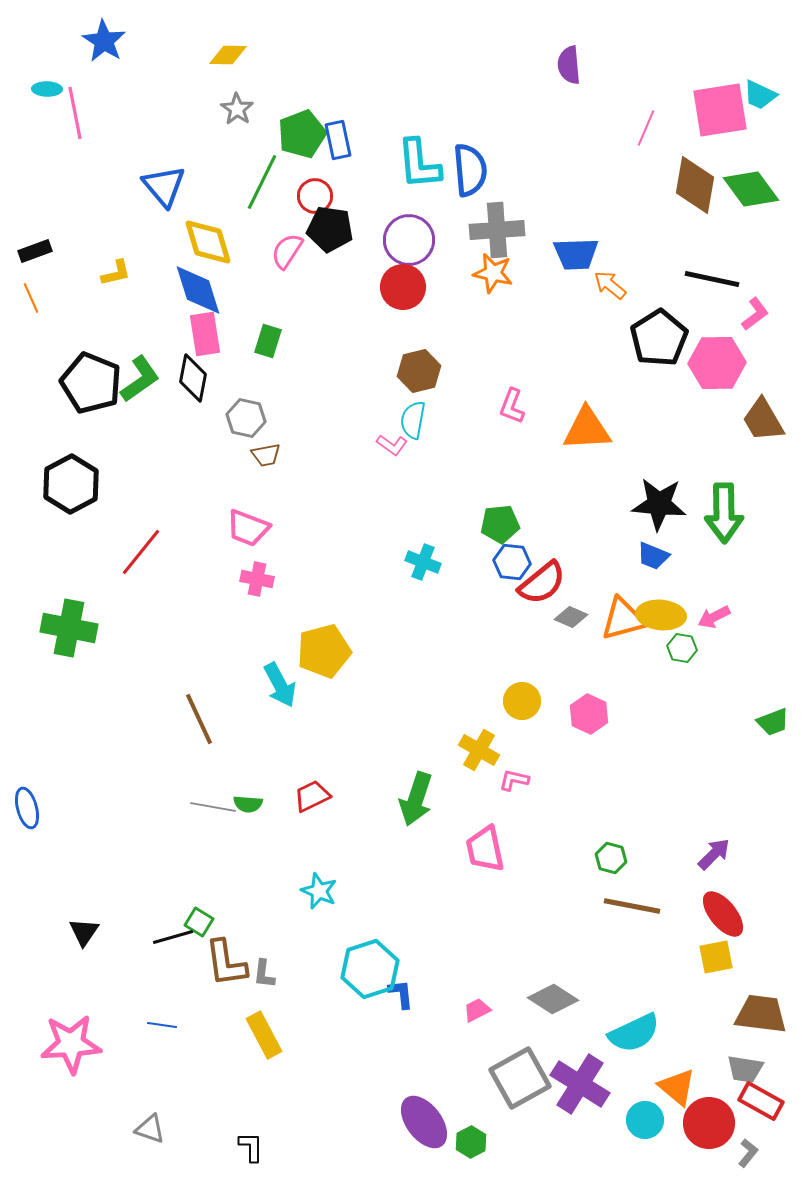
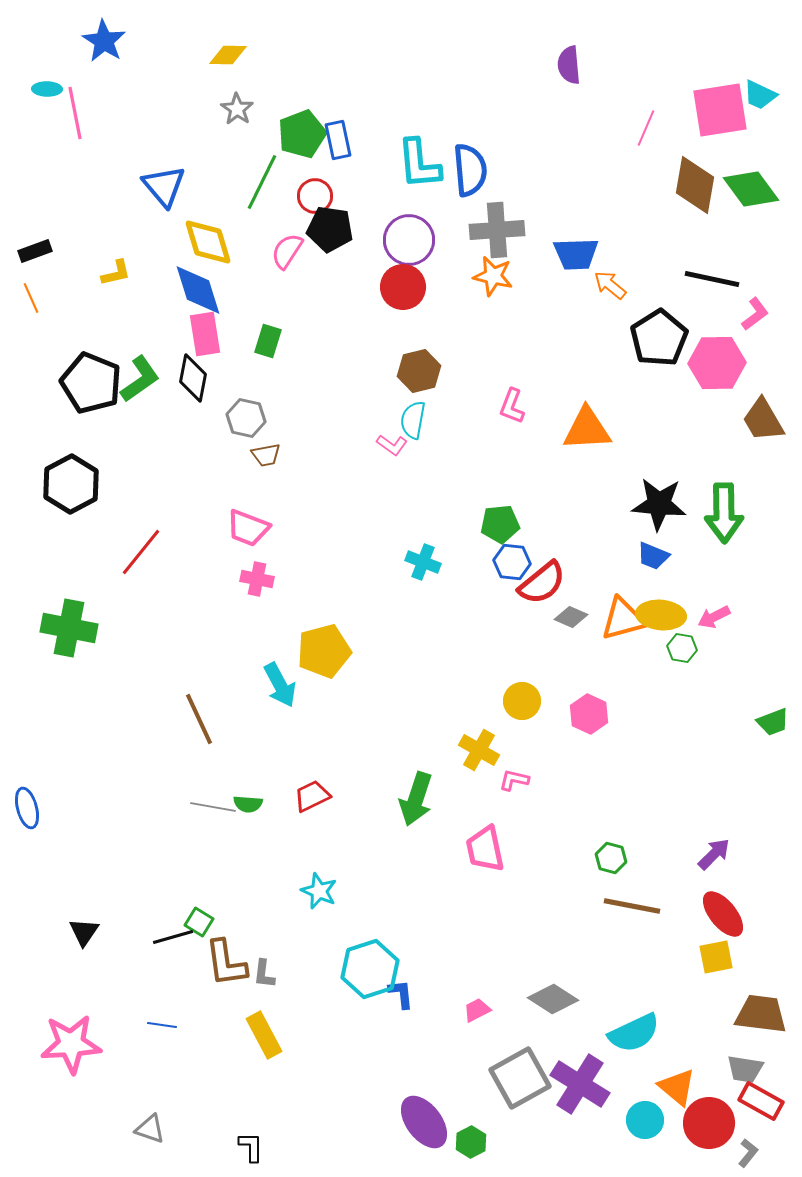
orange star at (493, 273): moved 3 px down
